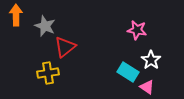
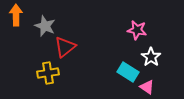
white star: moved 3 px up
